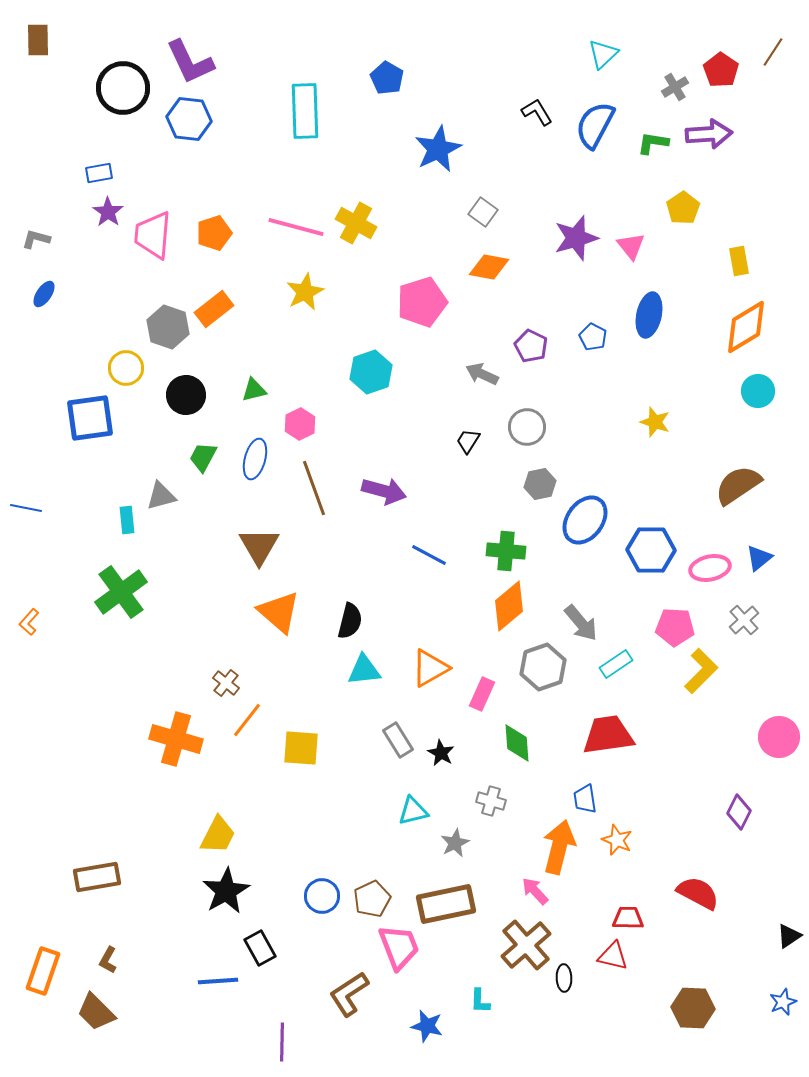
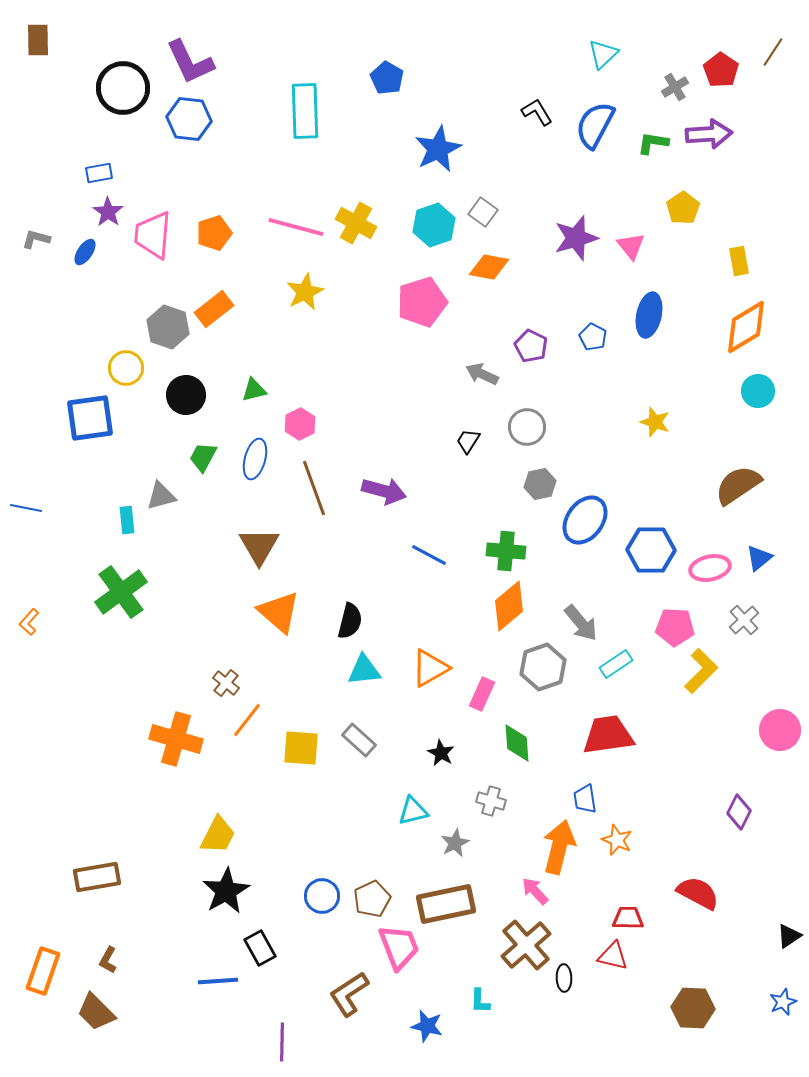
blue ellipse at (44, 294): moved 41 px right, 42 px up
cyan hexagon at (371, 372): moved 63 px right, 147 px up
pink circle at (779, 737): moved 1 px right, 7 px up
gray rectangle at (398, 740): moved 39 px left; rotated 16 degrees counterclockwise
